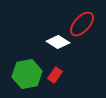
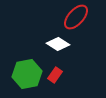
red ellipse: moved 6 px left, 7 px up
white diamond: moved 2 px down
